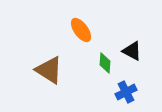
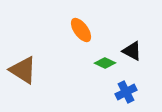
green diamond: rotated 70 degrees counterclockwise
brown triangle: moved 26 px left
